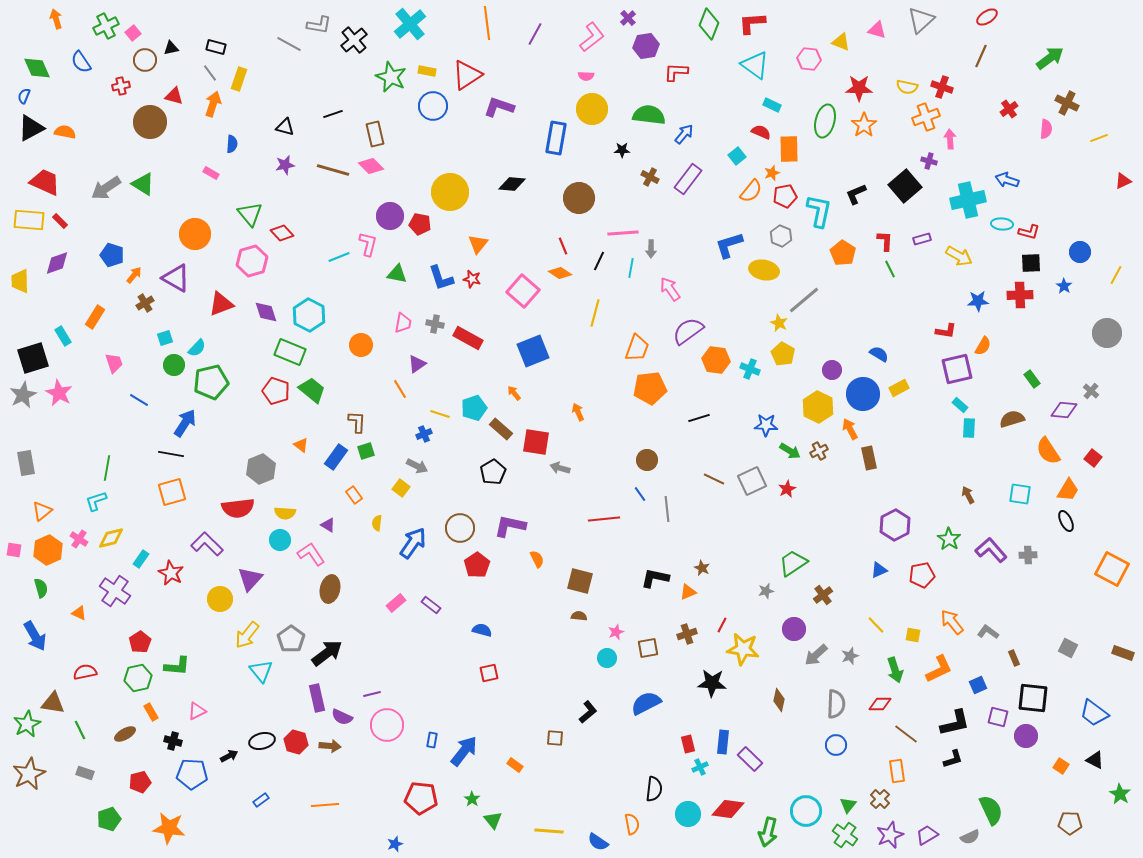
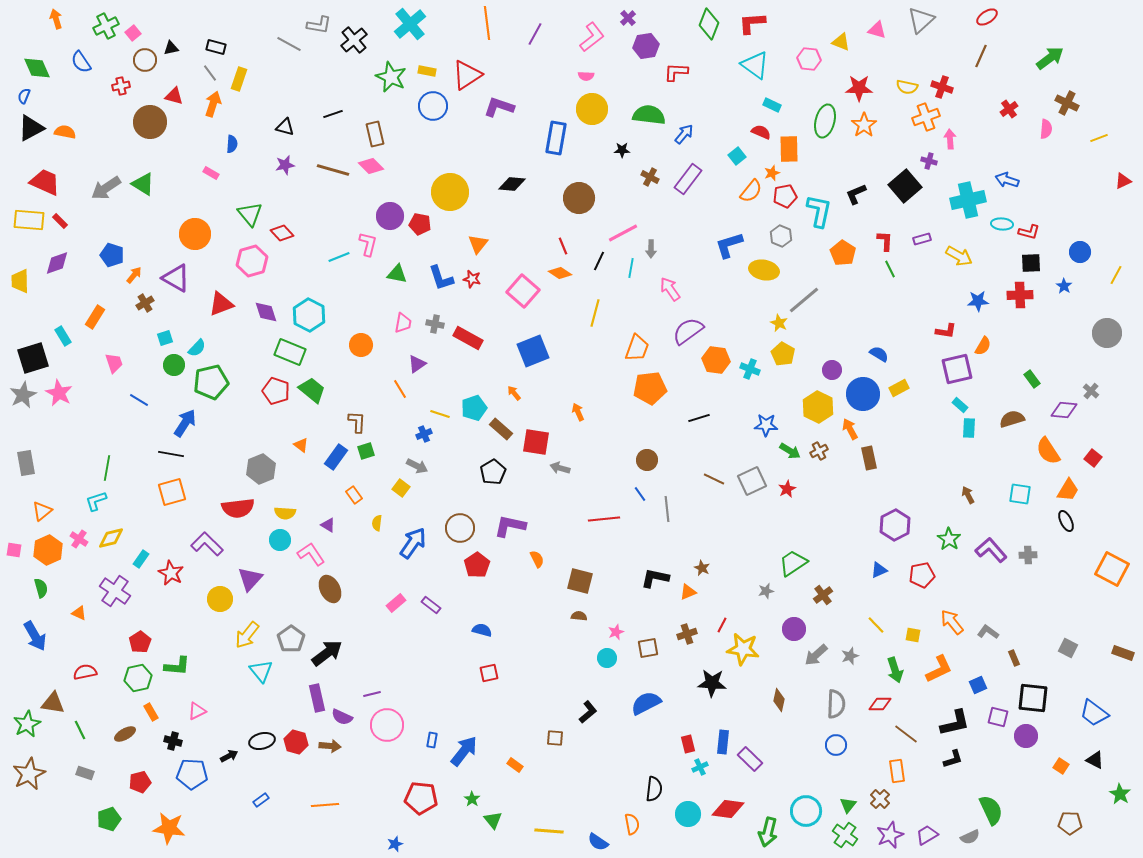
pink line at (623, 233): rotated 24 degrees counterclockwise
brown ellipse at (330, 589): rotated 40 degrees counterclockwise
